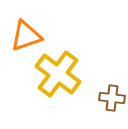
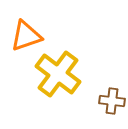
brown cross: moved 3 px down
